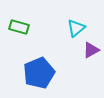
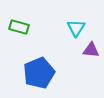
cyan triangle: rotated 18 degrees counterclockwise
purple triangle: rotated 36 degrees clockwise
